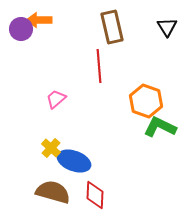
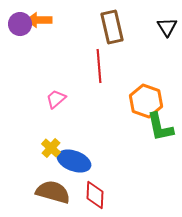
purple circle: moved 1 px left, 5 px up
green L-shape: rotated 128 degrees counterclockwise
